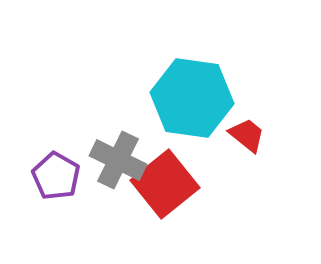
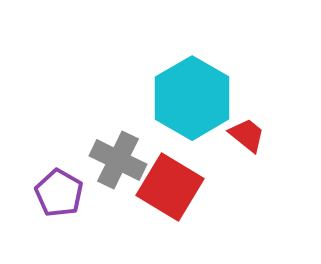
cyan hexagon: rotated 22 degrees clockwise
purple pentagon: moved 3 px right, 17 px down
red square: moved 5 px right, 3 px down; rotated 20 degrees counterclockwise
